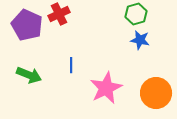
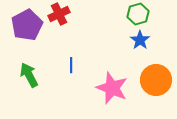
green hexagon: moved 2 px right
purple pentagon: rotated 20 degrees clockwise
blue star: rotated 24 degrees clockwise
green arrow: rotated 140 degrees counterclockwise
pink star: moved 6 px right; rotated 24 degrees counterclockwise
orange circle: moved 13 px up
